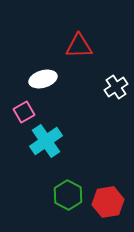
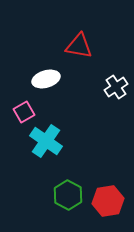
red triangle: rotated 12 degrees clockwise
white ellipse: moved 3 px right
cyan cross: rotated 20 degrees counterclockwise
red hexagon: moved 1 px up
